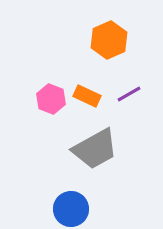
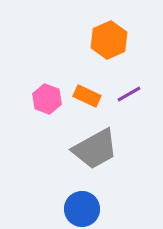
pink hexagon: moved 4 px left
blue circle: moved 11 px right
